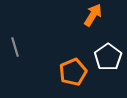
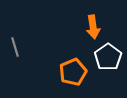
orange arrow: moved 12 px down; rotated 140 degrees clockwise
